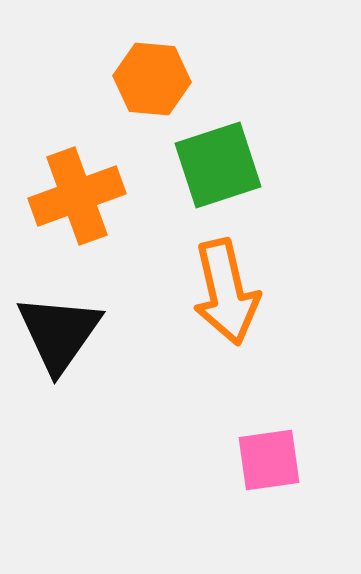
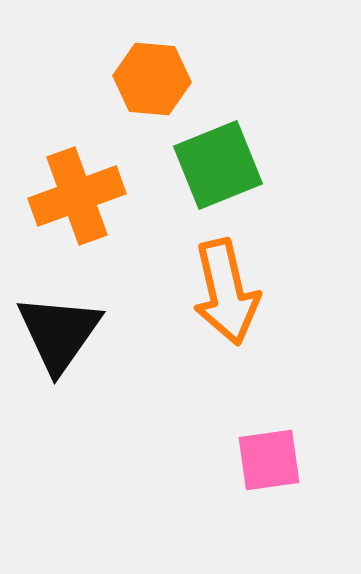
green square: rotated 4 degrees counterclockwise
